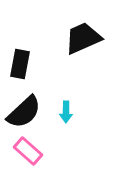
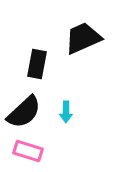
black rectangle: moved 17 px right
pink rectangle: rotated 24 degrees counterclockwise
